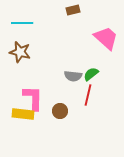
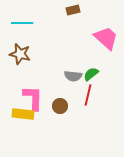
brown star: moved 2 px down
brown circle: moved 5 px up
